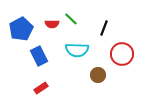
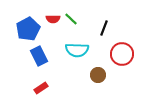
red semicircle: moved 1 px right, 5 px up
blue pentagon: moved 7 px right
